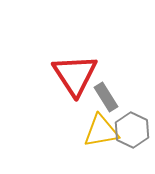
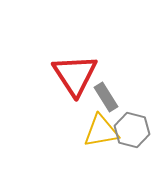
gray hexagon: rotated 12 degrees counterclockwise
